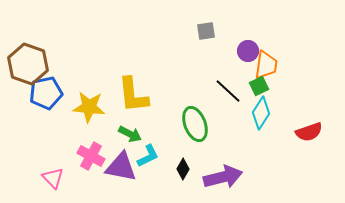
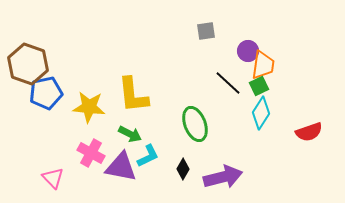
orange trapezoid: moved 3 px left
black line: moved 8 px up
pink cross: moved 3 px up
